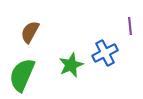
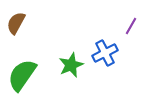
purple line: moved 1 px right; rotated 36 degrees clockwise
brown semicircle: moved 14 px left, 9 px up
green semicircle: rotated 12 degrees clockwise
